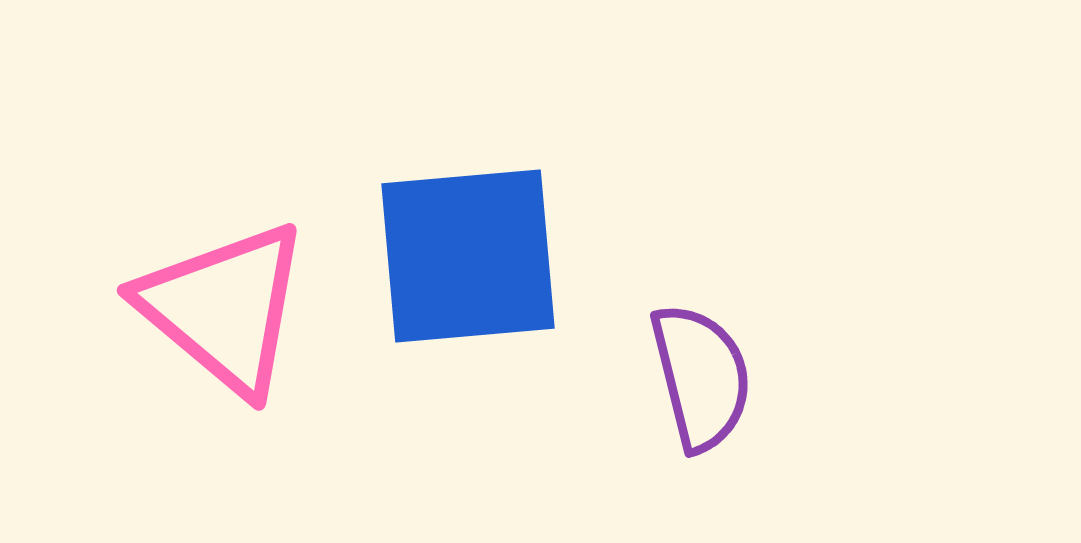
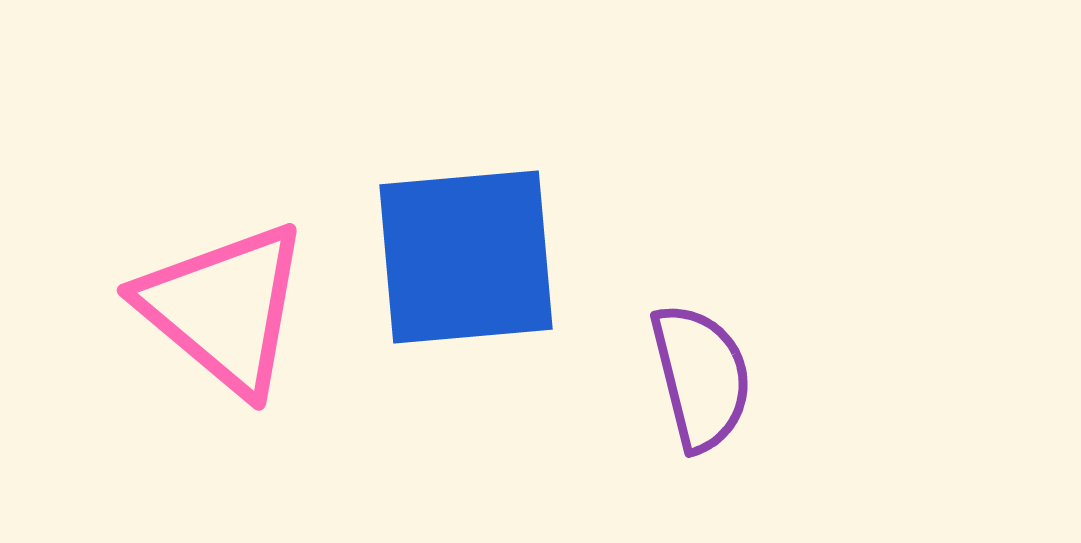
blue square: moved 2 px left, 1 px down
